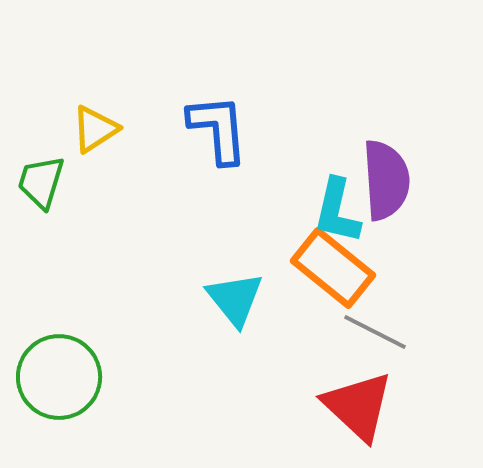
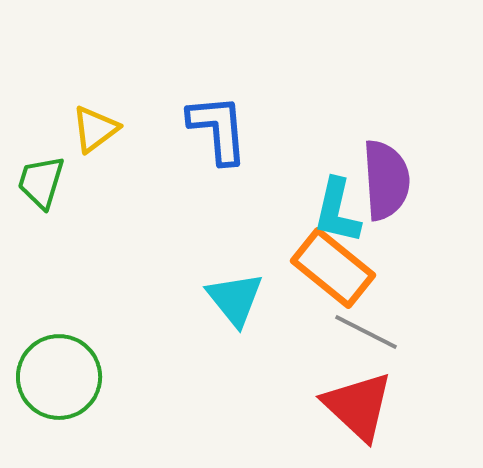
yellow triangle: rotated 4 degrees counterclockwise
gray line: moved 9 px left
